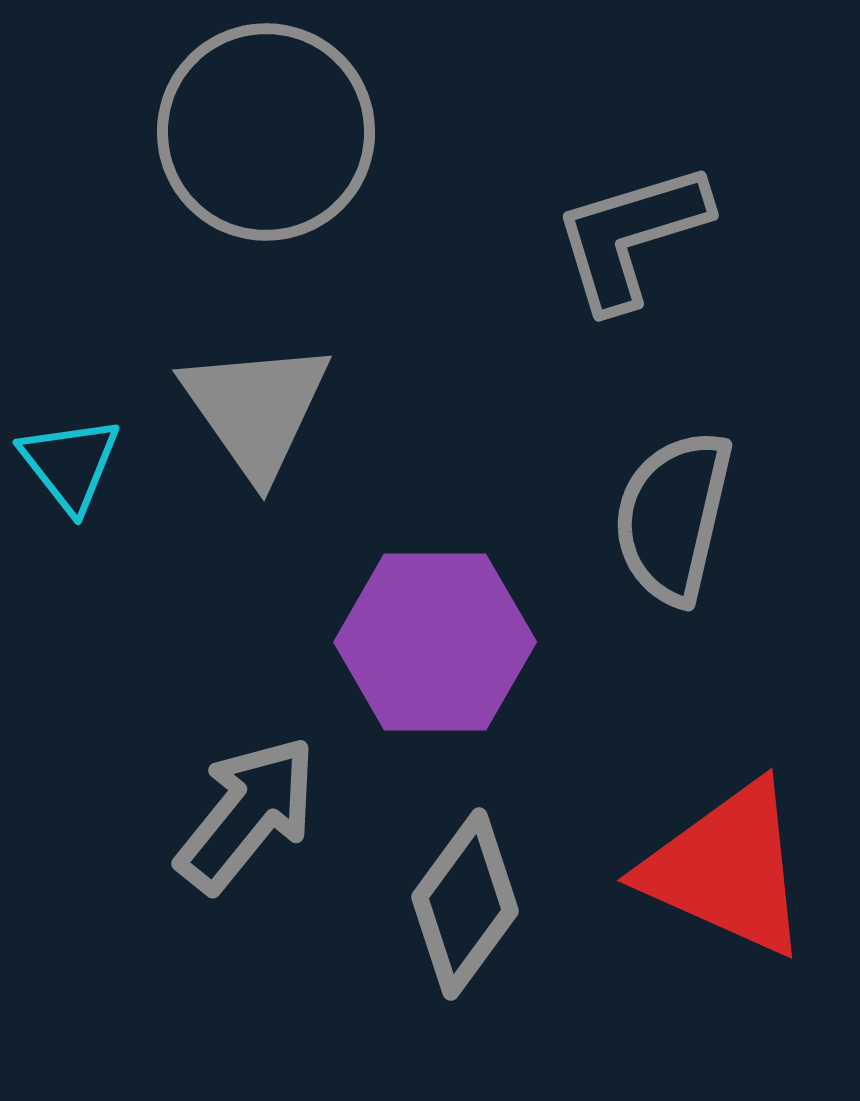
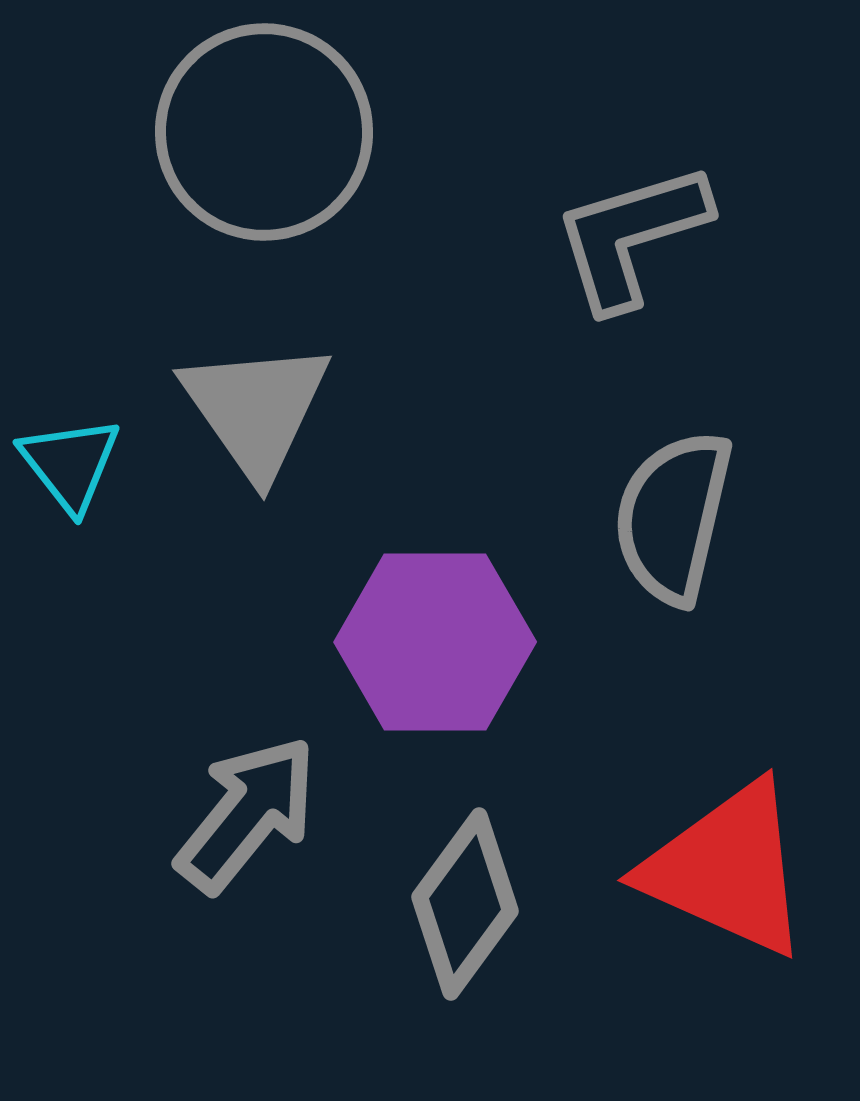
gray circle: moved 2 px left
